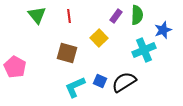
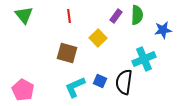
green triangle: moved 13 px left
blue star: rotated 12 degrees clockwise
yellow square: moved 1 px left
cyan cross: moved 9 px down
pink pentagon: moved 8 px right, 23 px down
black semicircle: rotated 50 degrees counterclockwise
